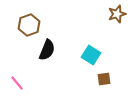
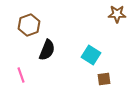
brown star: rotated 18 degrees clockwise
pink line: moved 4 px right, 8 px up; rotated 21 degrees clockwise
